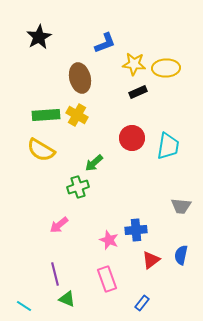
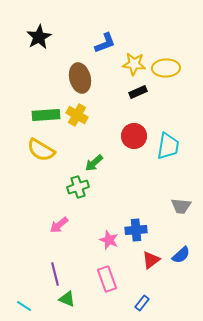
red circle: moved 2 px right, 2 px up
blue semicircle: rotated 144 degrees counterclockwise
